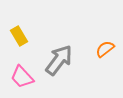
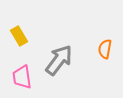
orange semicircle: rotated 42 degrees counterclockwise
pink trapezoid: rotated 35 degrees clockwise
